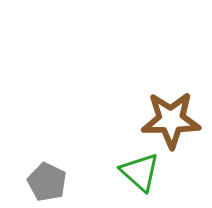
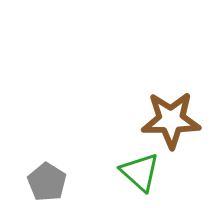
gray pentagon: rotated 6 degrees clockwise
